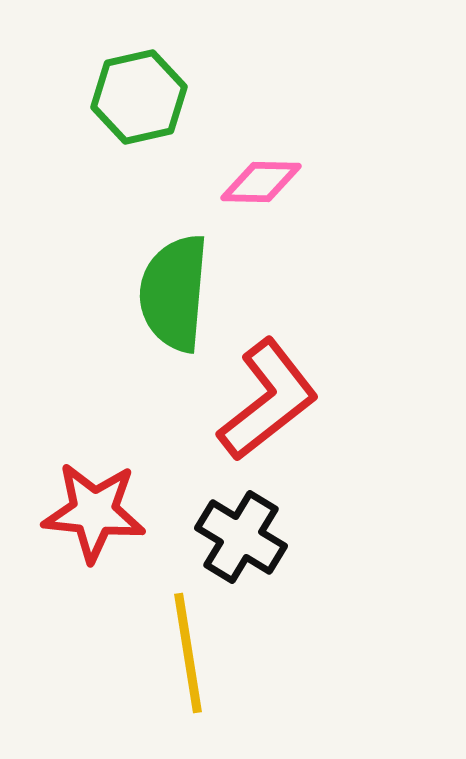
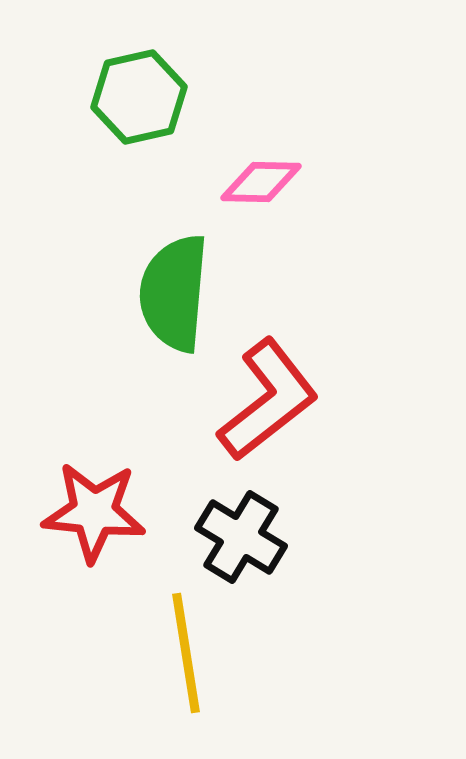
yellow line: moved 2 px left
